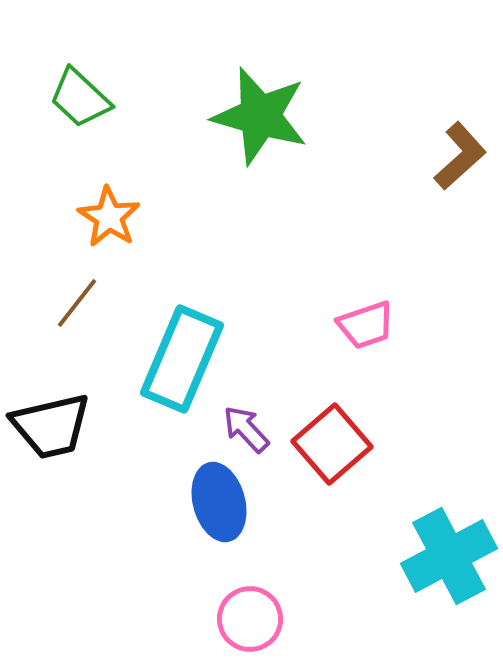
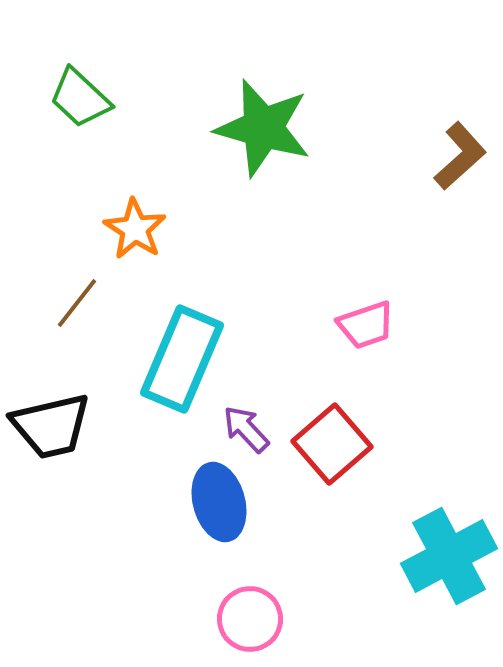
green star: moved 3 px right, 12 px down
orange star: moved 26 px right, 12 px down
